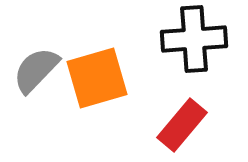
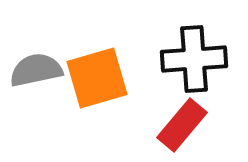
black cross: moved 20 px down
gray semicircle: rotated 34 degrees clockwise
